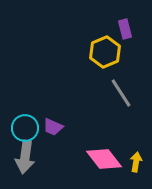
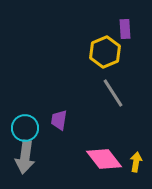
purple rectangle: rotated 12 degrees clockwise
gray line: moved 8 px left
purple trapezoid: moved 6 px right, 7 px up; rotated 75 degrees clockwise
